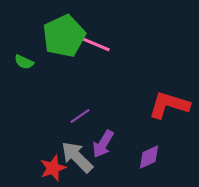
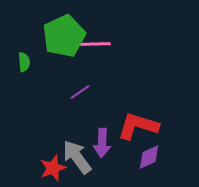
pink line: rotated 24 degrees counterclockwise
green semicircle: rotated 120 degrees counterclockwise
red L-shape: moved 31 px left, 21 px down
purple line: moved 24 px up
purple arrow: moved 1 px left, 1 px up; rotated 28 degrees counterclockwise
gray arrow: rotated 9 degrees clockwise
